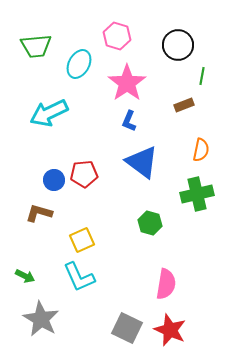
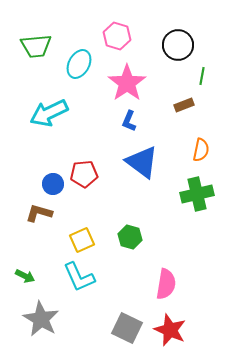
blue circle: moved 1 px left, 4 px down
green hexagon: moved 20 px left, 14 px down
